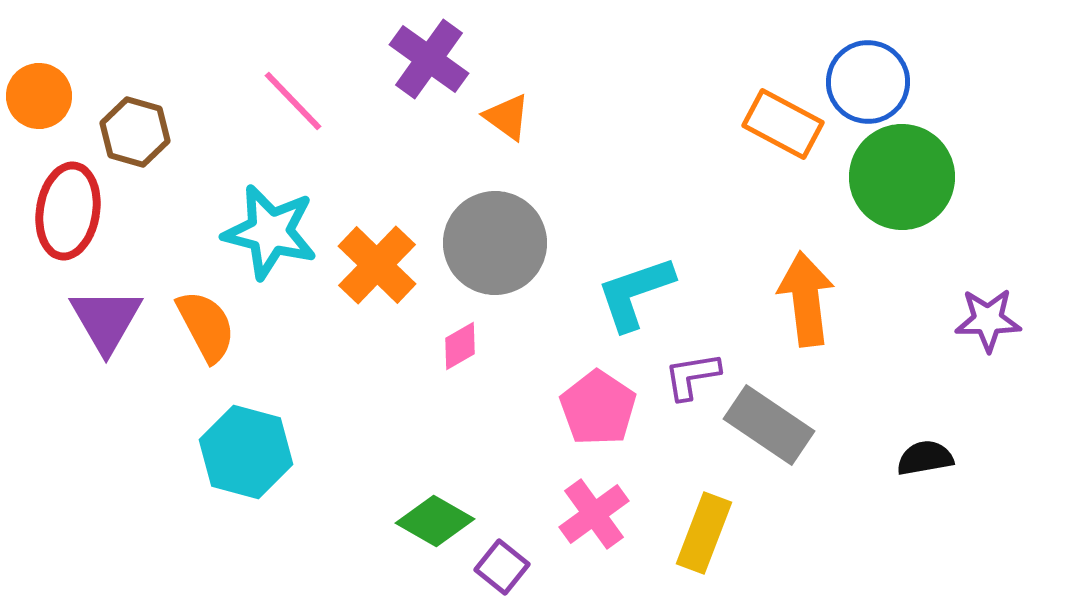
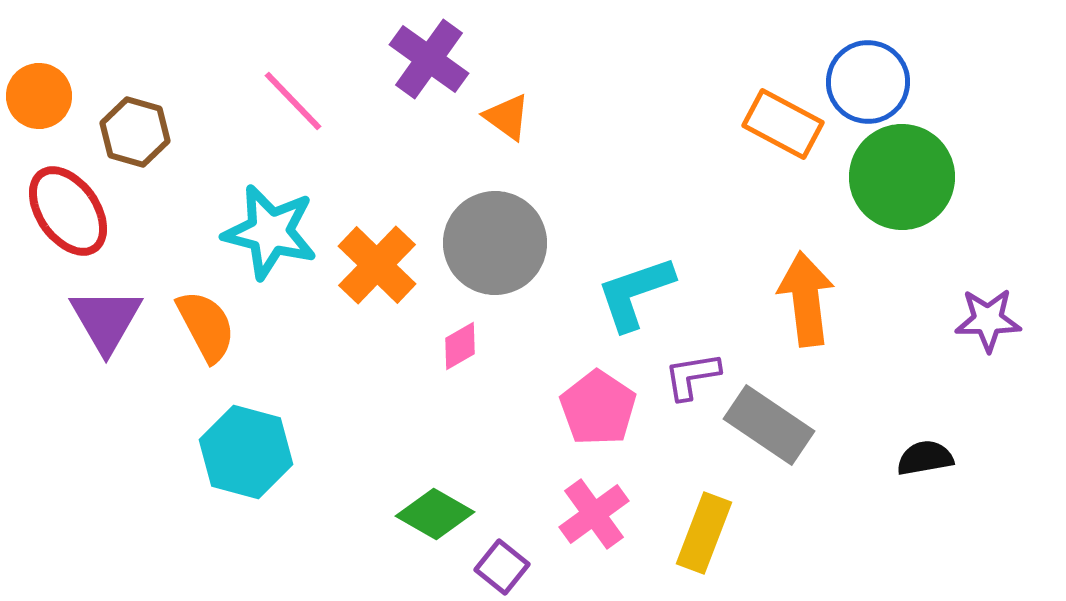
red ellipse: rotated 44 degrees counterclockwise
green diamond: moved 7 px up
